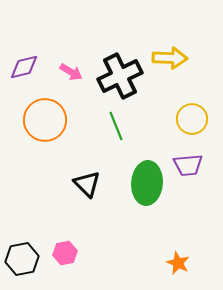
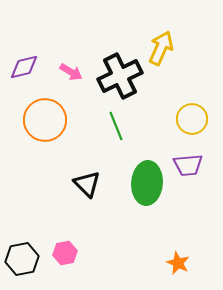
yellow arrow: moved 9 px left, 10 px up; rotated 68 degrees counterclockwise
